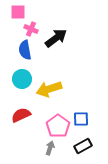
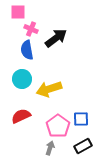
blue semicircle: moved 2 px right
red semicircle: moved 1 px down
